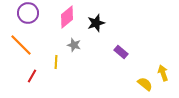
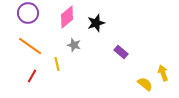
orange line: moved 9 px right, 1 px down; rotated 10 degrees counterclockwise
yellow line: moved 1 px right, 2 px down; rotated 16 degrees counterclockwise
